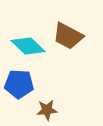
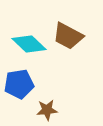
cyan diamond: moved 1 px right, 2 px up
blue pentagon: rotated 12 degrees counterclockwise
